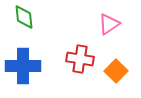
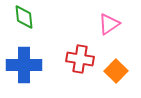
blue cross: moved 1 px right, 1 px up
